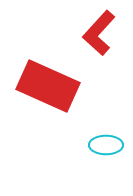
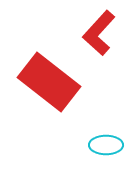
red rectangle: moved 1 px right, 4 px up; rotated 14 degrees clockwise
